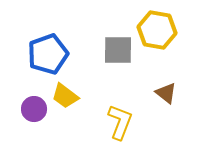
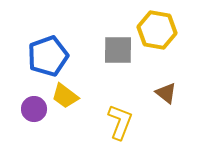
blue pentagon: moved 2 px down
